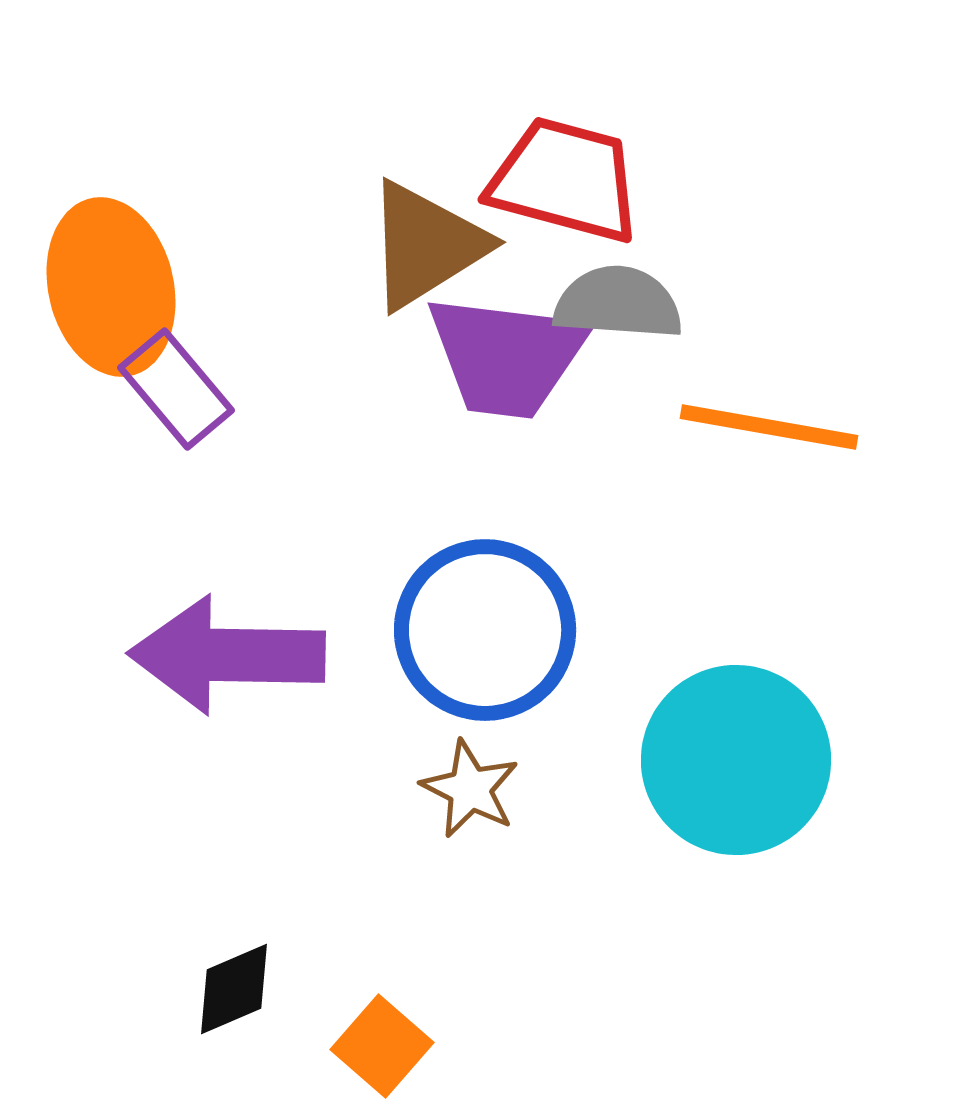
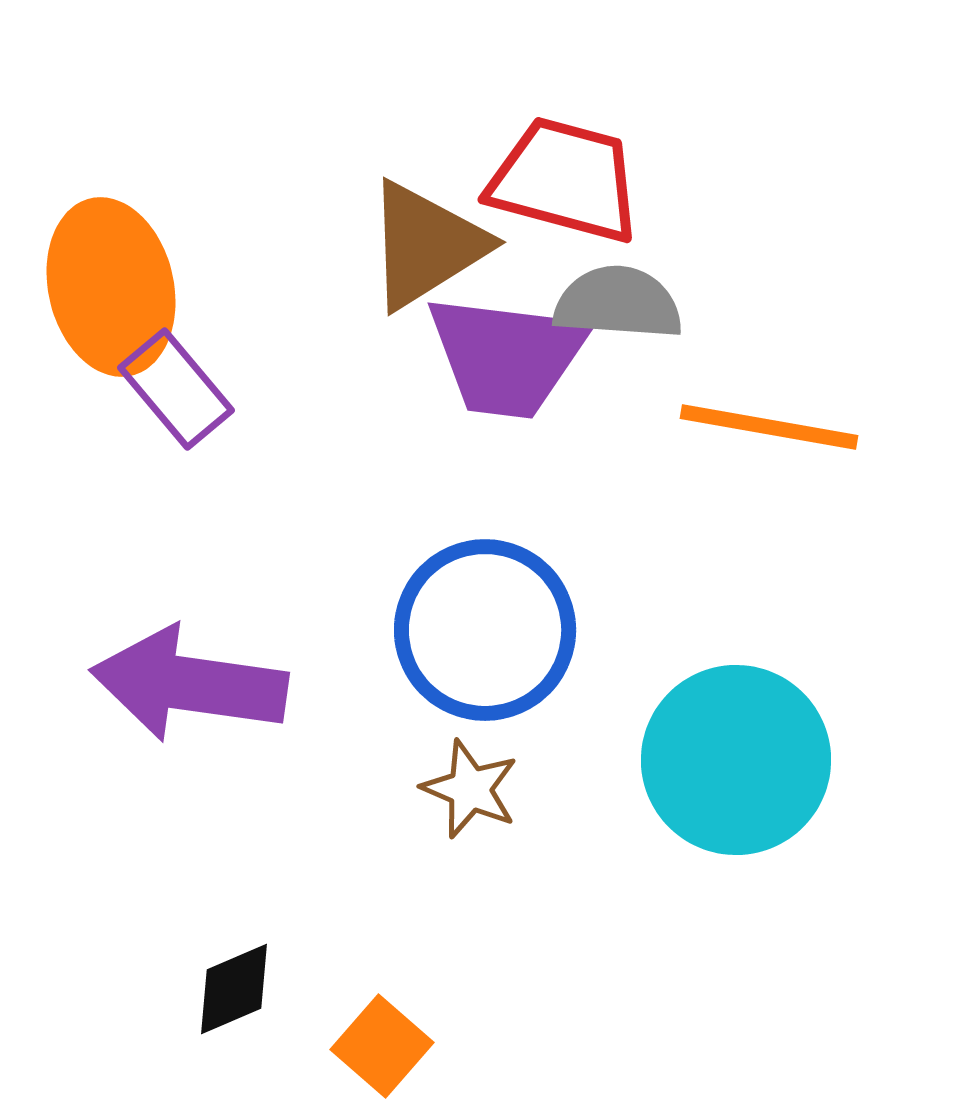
purple arrow: moved 38 px left, 29 px down; rotated 7 degrees clockwise
brown star: rotated 4 degrees counterclockwise
